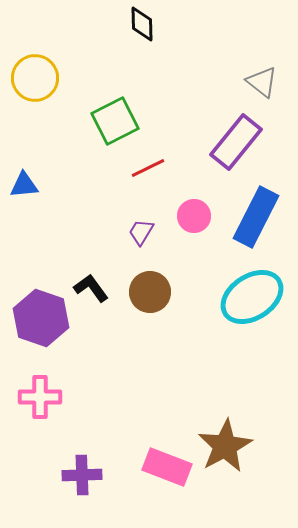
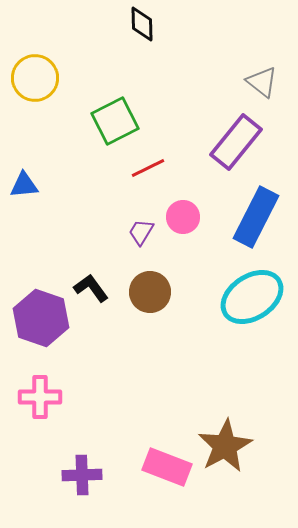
pink circle: moved 11 px left, 1 px down
